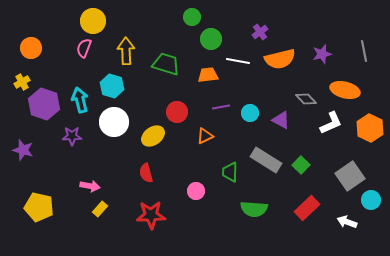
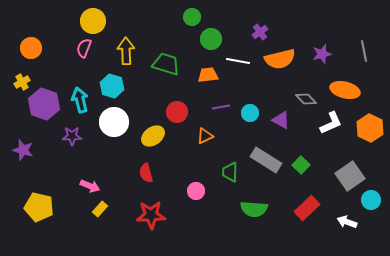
pink arrow at (90, 186): rotated 12 degrees clockwise
